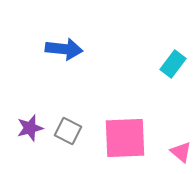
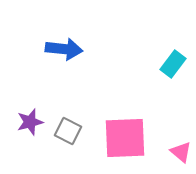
purple star: moved 6 px up
